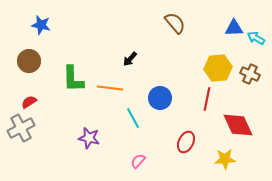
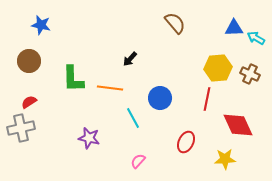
gray cross: rotated 16 degrees clockwise
